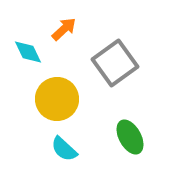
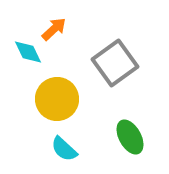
orange arrow: moved 10 px left
